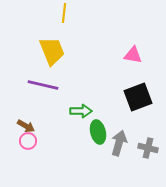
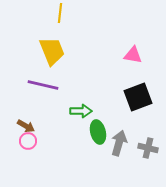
yellow line: moved 4 px left
